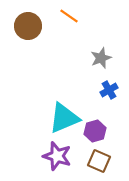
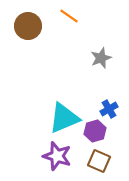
blue cross: moved 19 px down
